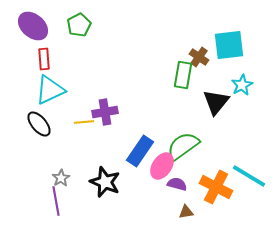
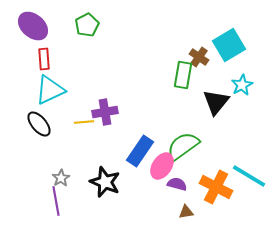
green pentagon: moved 8 px right
cyan square: rotated 24 degrees counterclockwise
